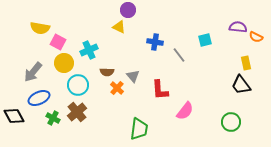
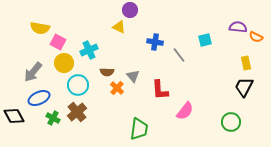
purple circle: moved 2 px right
black trapezoid: moved 3 px right, 2 px down; rotated 65 degrees clockwise
